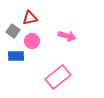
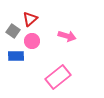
red triangle: moved 1 px down; rotated 28 degrees counterclockwise
